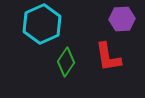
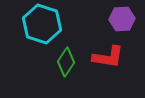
cyan hexagon: rotated 18 degrees counterclockwise
red L-shape: rotated 72 degrees counterclockwise
